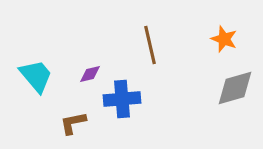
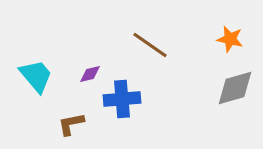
orange star: moved 6 px right; rotated 8 degrees counterclockwise
brown line: rotated 42 degrees counterclockwise
brown L-shape: moved 2 px left, 1 px down
